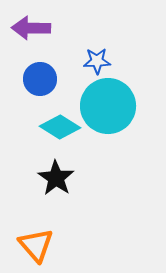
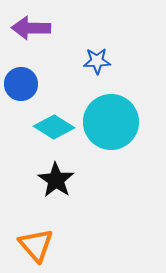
blue circle: moved 19 px left, 5 px down
cyan circle: moved 3 px right, 16 px down
cyan diamond: moved 6 px left
black star: moved 2 px down
